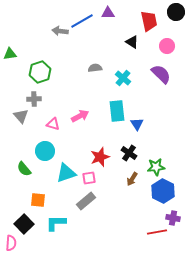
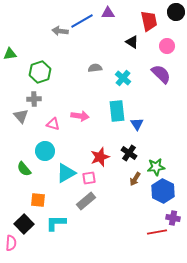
pink arrow: rotated 36 degrees clockwise
cyan triangle: rotated 10 degrees counterclockwise
brown arrow: moved 3 px right
